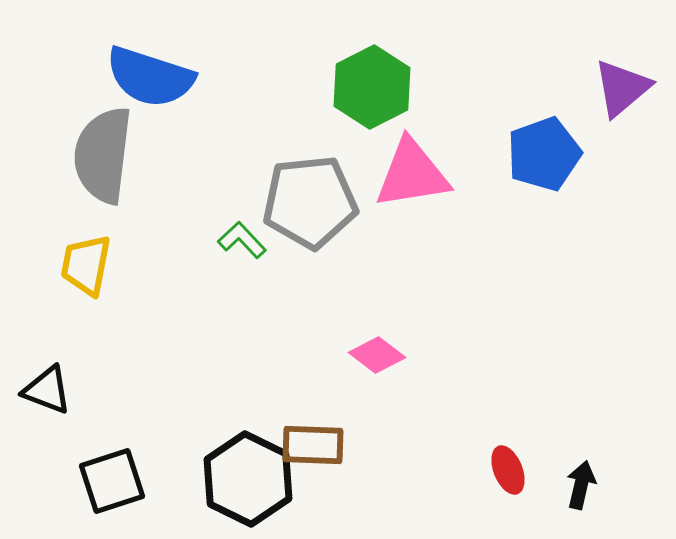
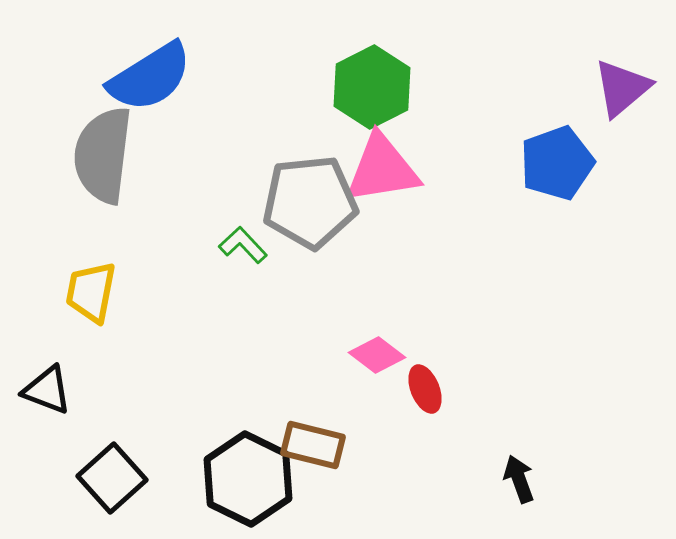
blue semicircle: rotated 50 degrees counterclockwise
blue pentagon: moved 13 px right, 9 px down
pink triangle: moved 30 px left, 5 px up
green L-shape: moved 1 px right, 5 px down
yellow trapezoid: moved 5 px right, 27 px down
brown rectangle: rotated 12 degrees clockwise
red ellipse: moved 83 px left, 81 px up
black square: moved 3 px up; rotated 24 degrees counterclockwise
black arrow: moved 62 px left, 6 px up; rotated 33 degrees counterclockwise
